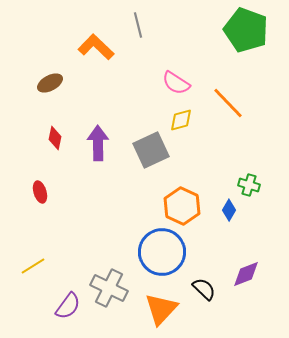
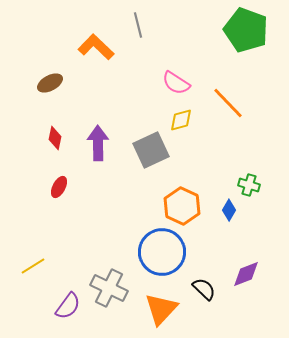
red ellipse: moved 19 px right, 5 px up; rotated 45 degrees clockwise
